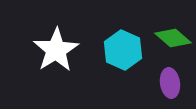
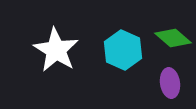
white star: rotated 9 degrees counterclockwise
